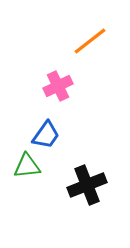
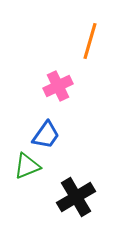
orange line: rotated 36 degrees counterclockwise
green triangle: rotated 16 degrees counterclockwise
black cross: moved 11 px left, 12 px down; rotated 9 degrees counterclockwise
